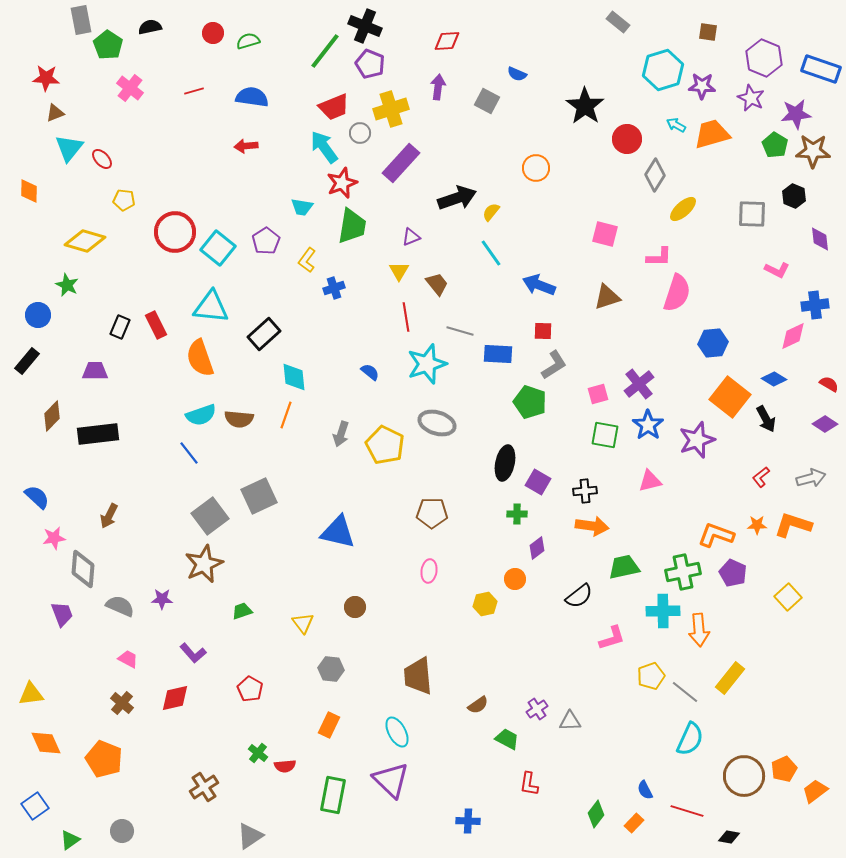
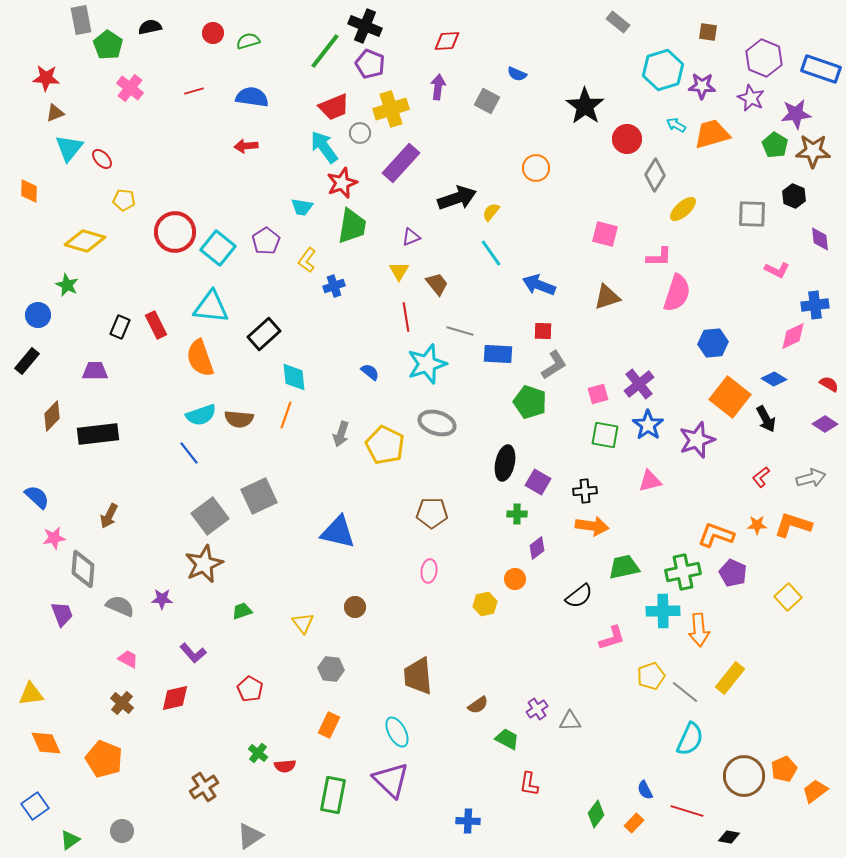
blue cross at (334, 288): moved 2 px up
